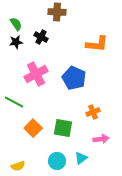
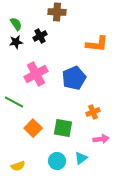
black cross: moved 1 px left, 1 px up; rotated 32 degrees clockwise
blue pentagon: rotated 25 degrees clockwise
